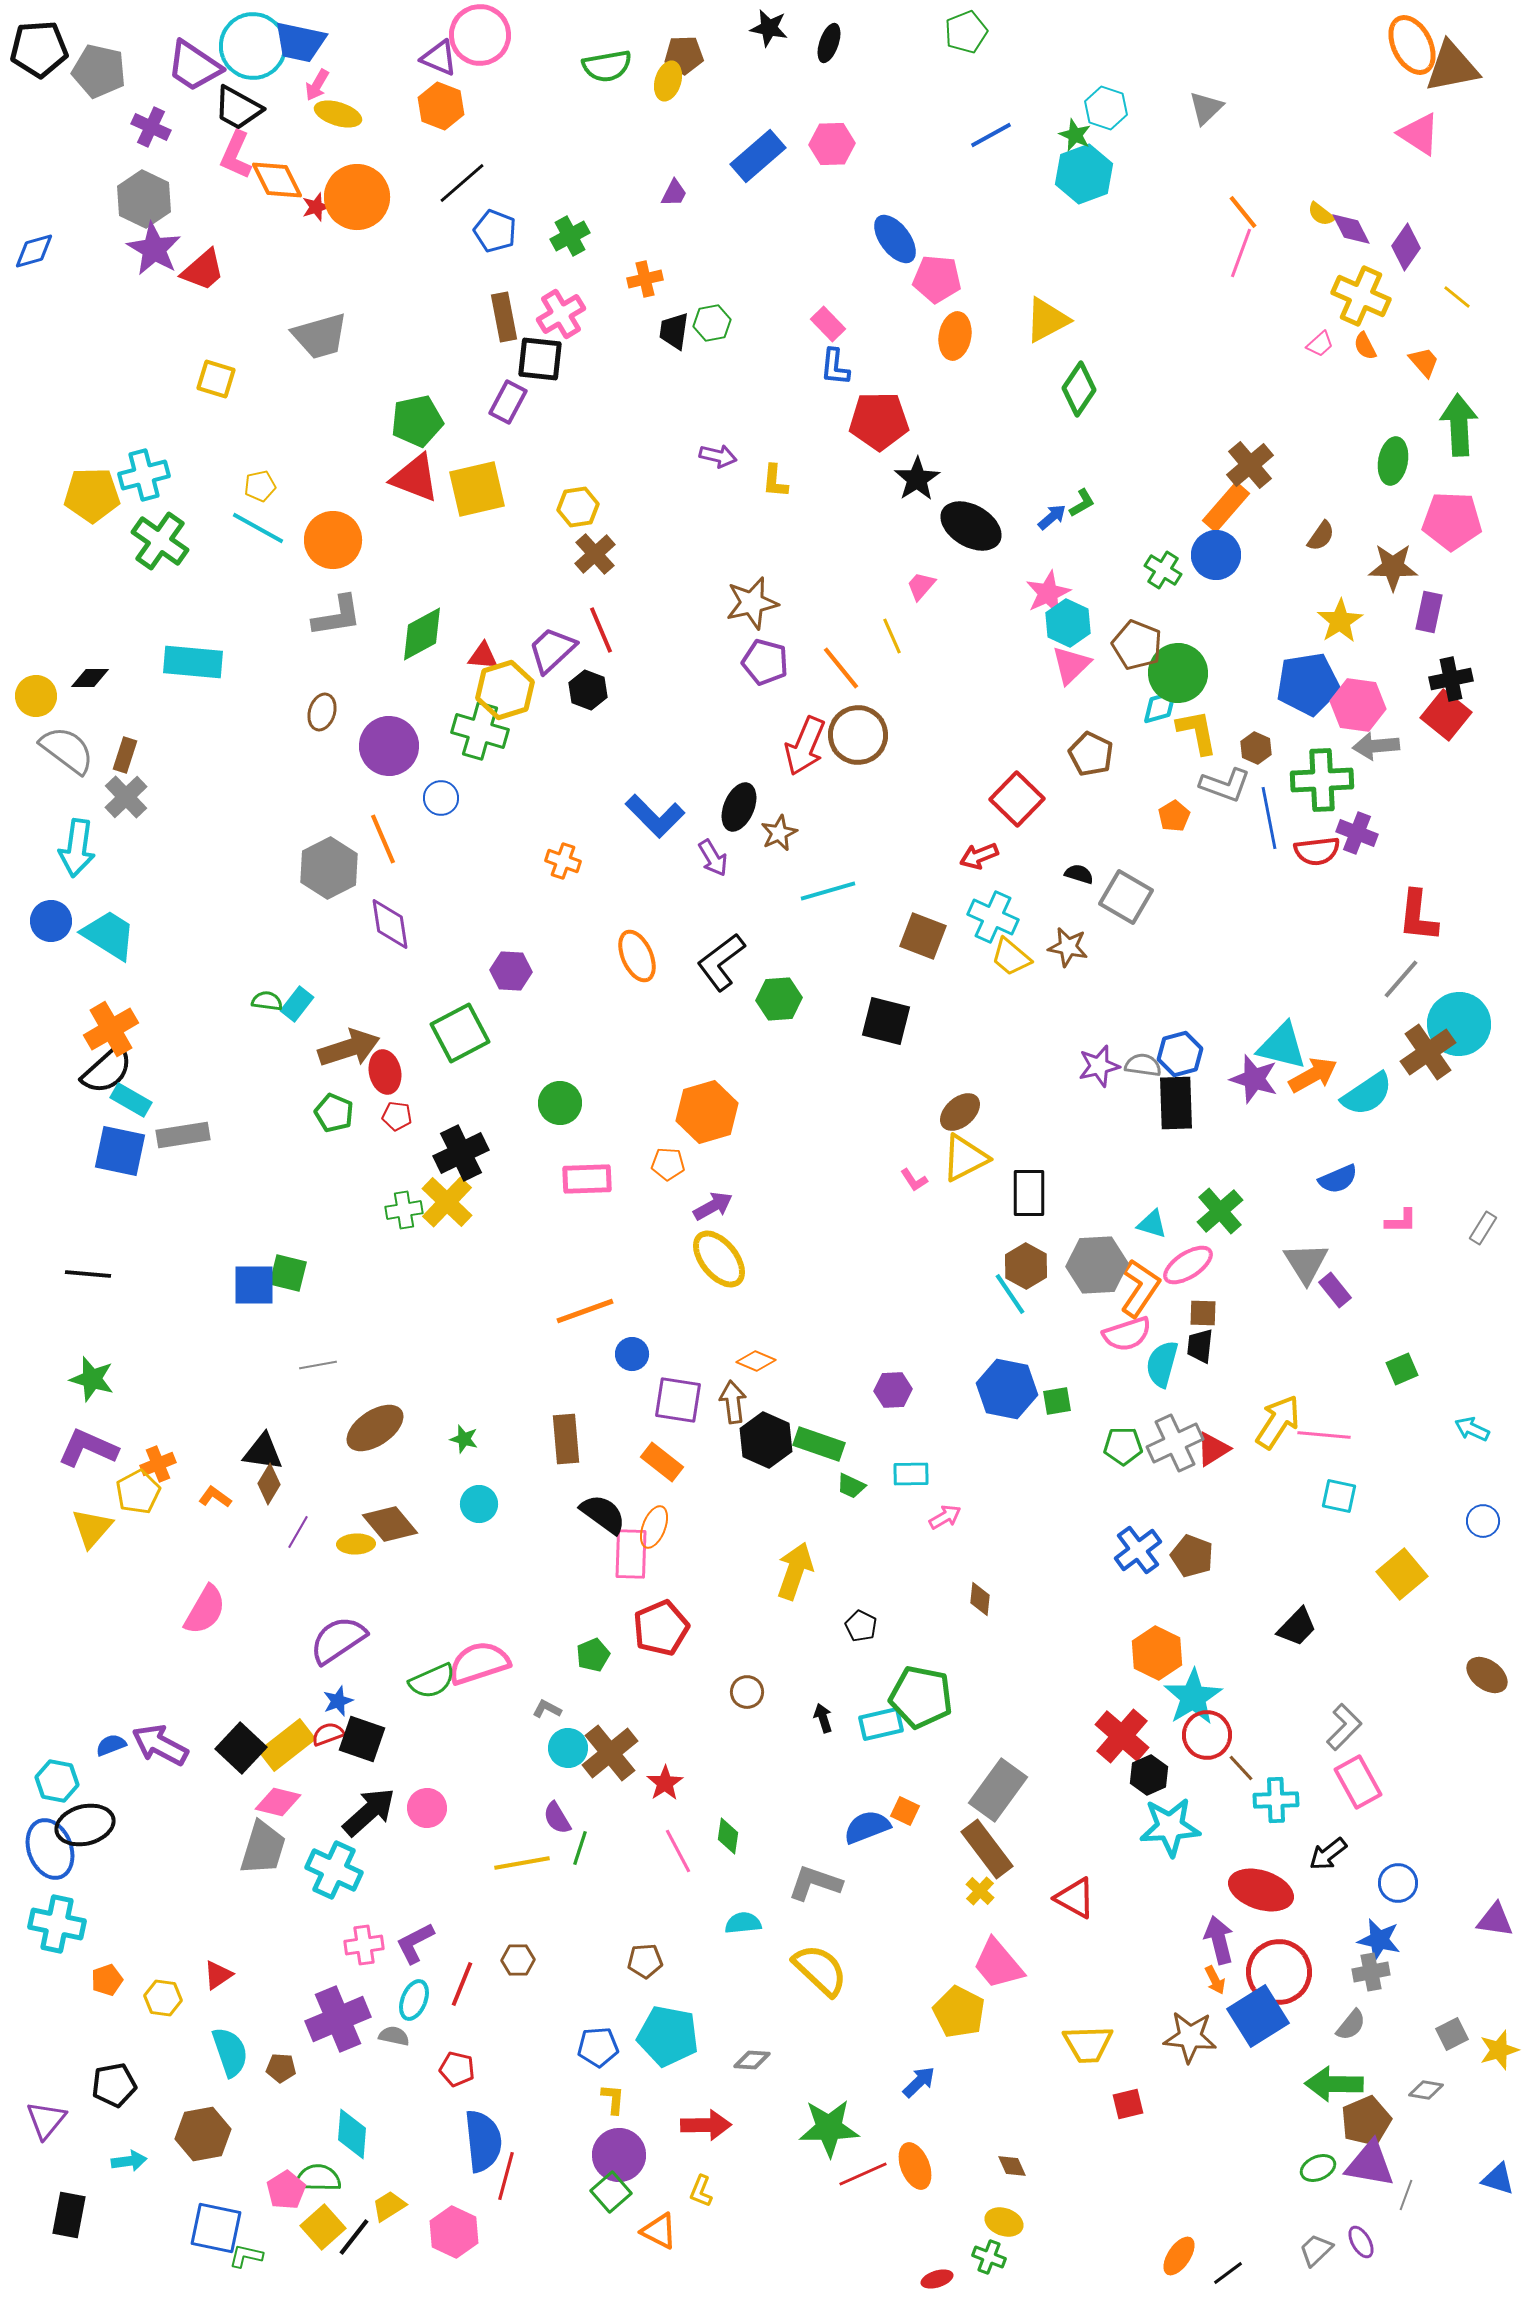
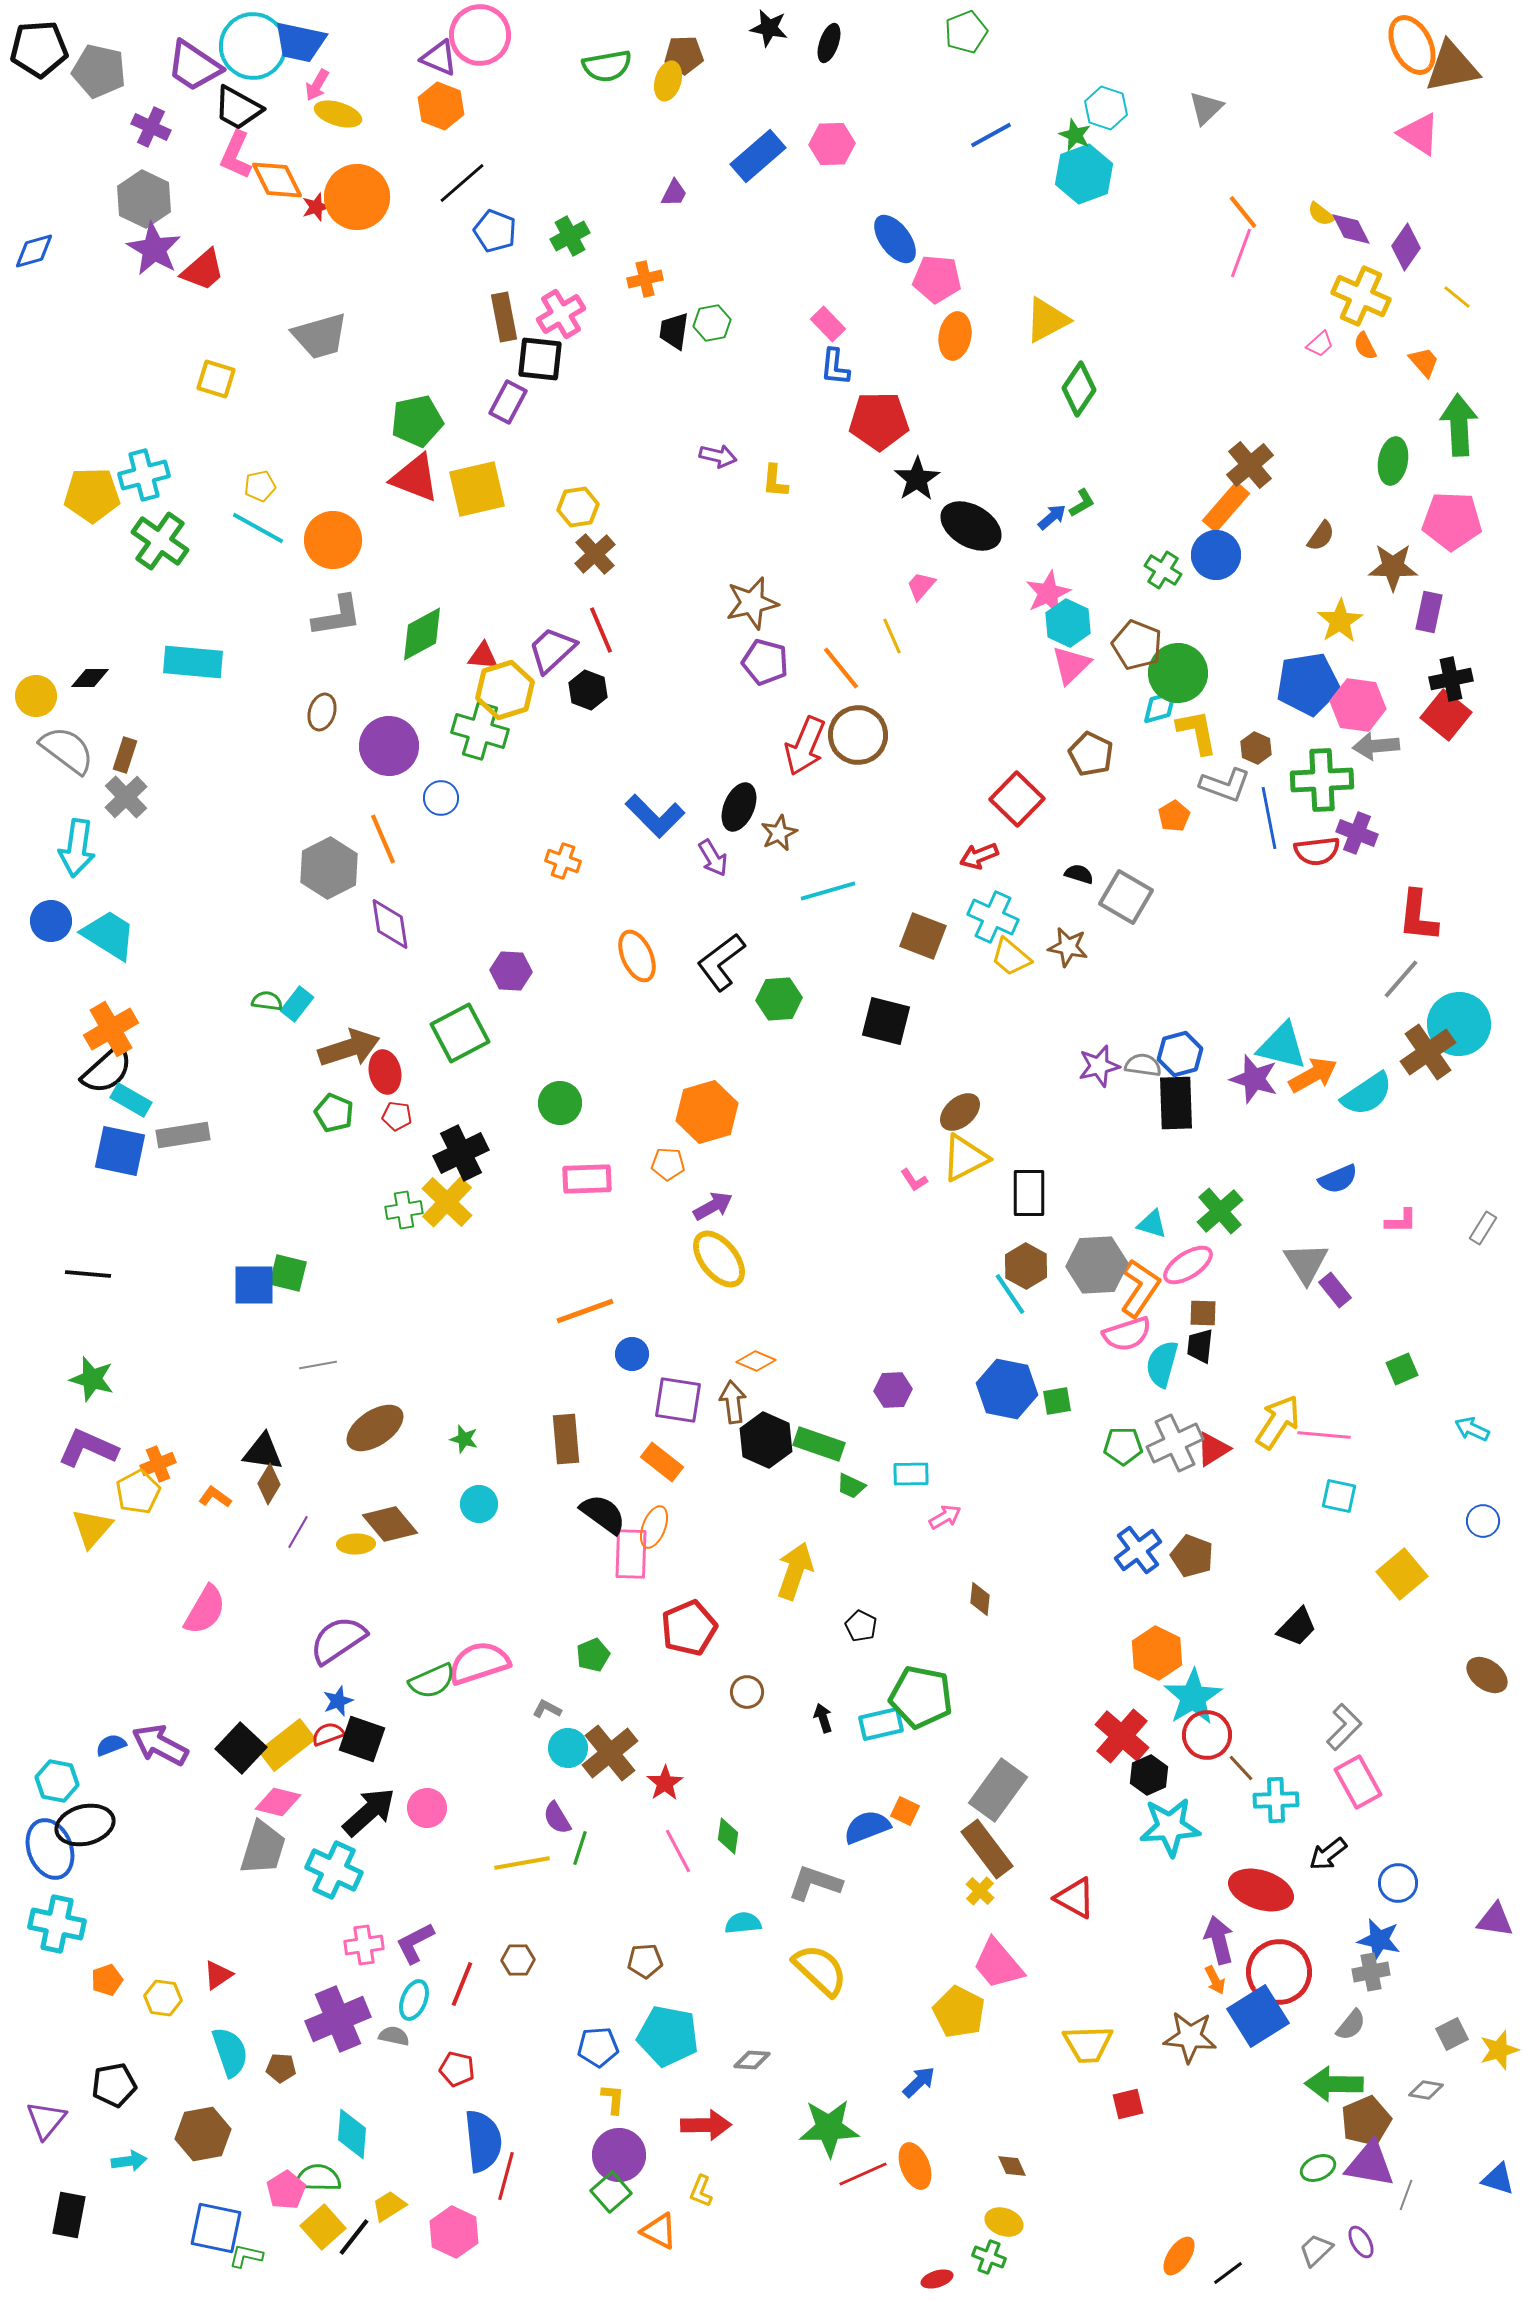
red pentagon at (661, 1628): moved 28 px right
